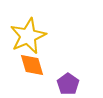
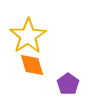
yellow star: rotated 9 degrees counterclockwise
